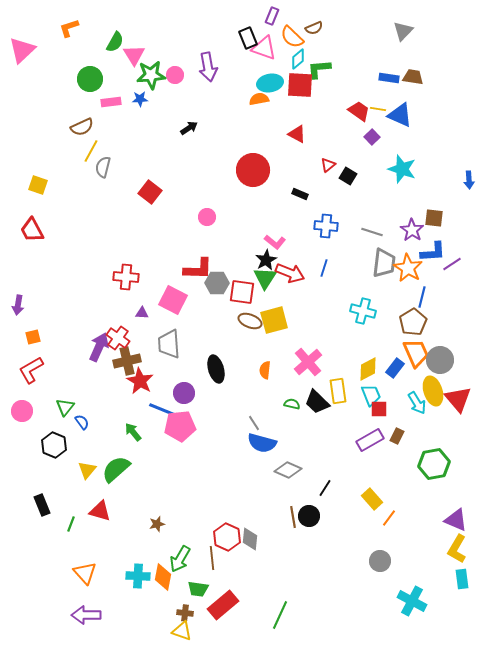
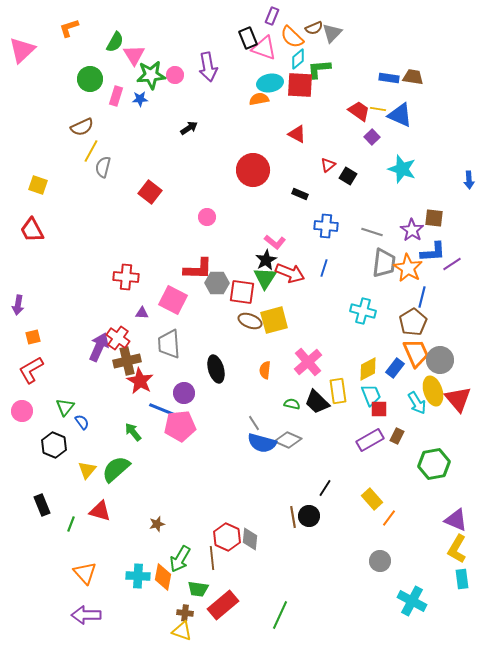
gray triangle at (403, 31): moved 71 px left, 2 px down
pink rectangle at (111, 102): moved 5 px right, 6 px up; rotated 66 degrees counterclockwise
gray diamond at (288, 470): moved 30 px up
